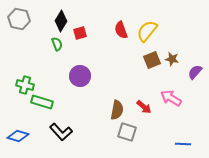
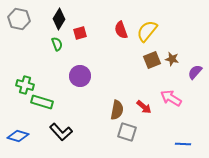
black diamond: moved 2 px left, 2 px up
